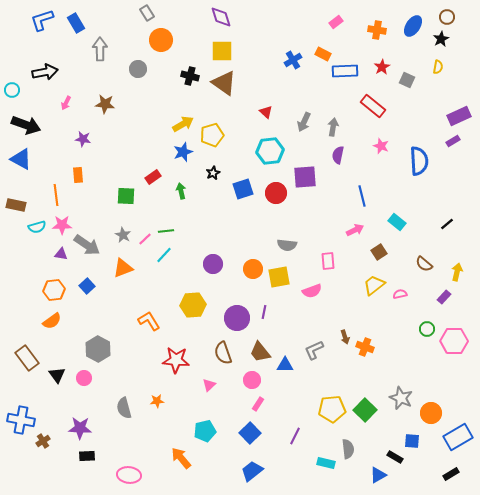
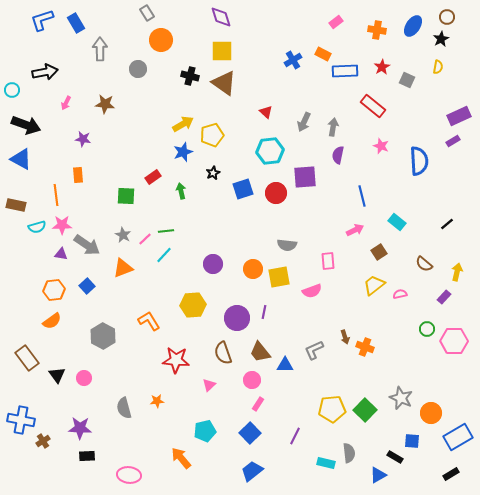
gray hexagon at (98, 349): moved 5 px right, 13 px up
gray semicircle at (348, 449): moved 1 px right, 4 px down
